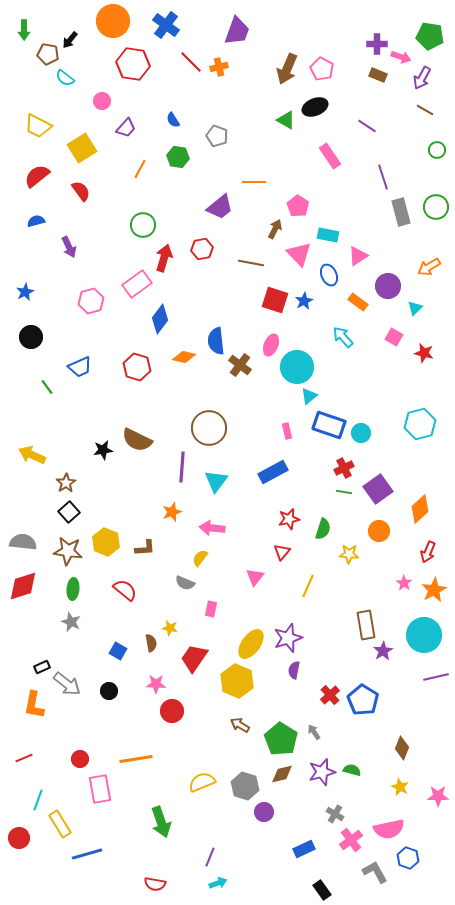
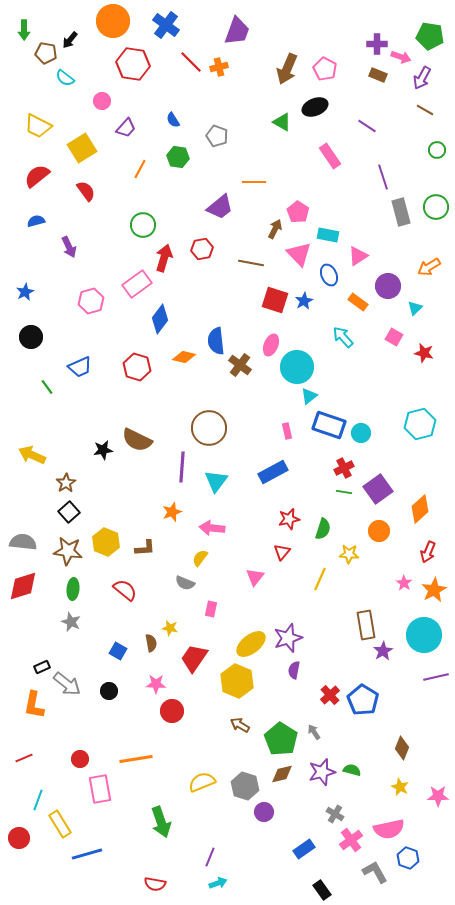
brown pentagon at (48, 54): moved 2 px left, 1 px up
pink pentagon at (322, 69): moved 3 px right
green triangle at (286, 120): moved 4 px left, 2 px down
red semicircle at (81, 191): moved 5 px right
pink pentagon at (298, 206): moved 6 px down
yellow line at (308, 586): moved 12 px right, 7 px up
yellow ellipse at (251, 644): rotated 16 degrees clockwise
blue rectangle at (304, 849): rotated 10 degrees counterclockwise
